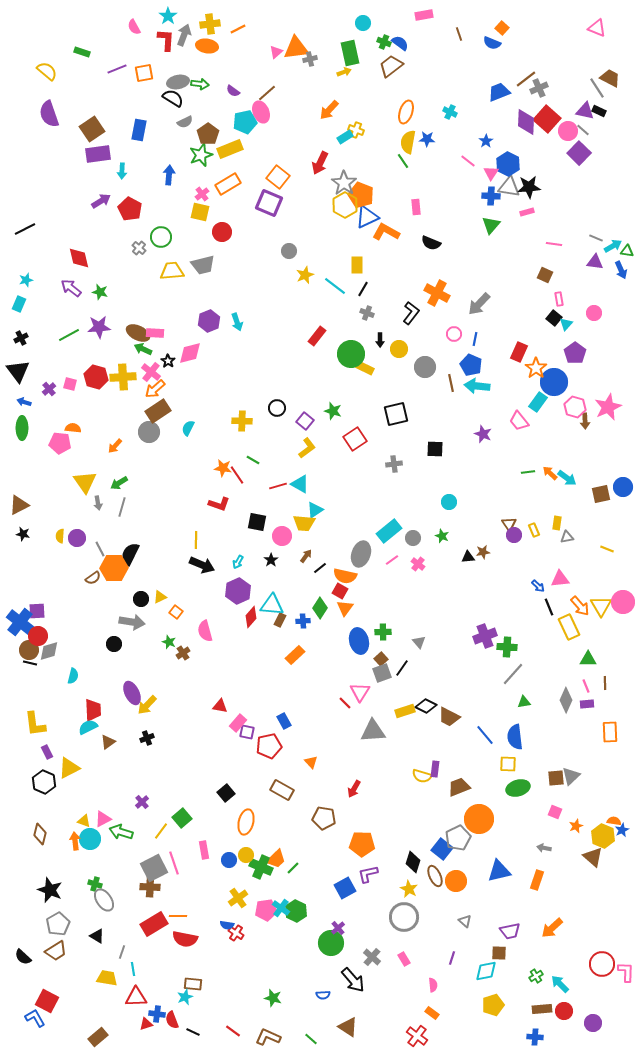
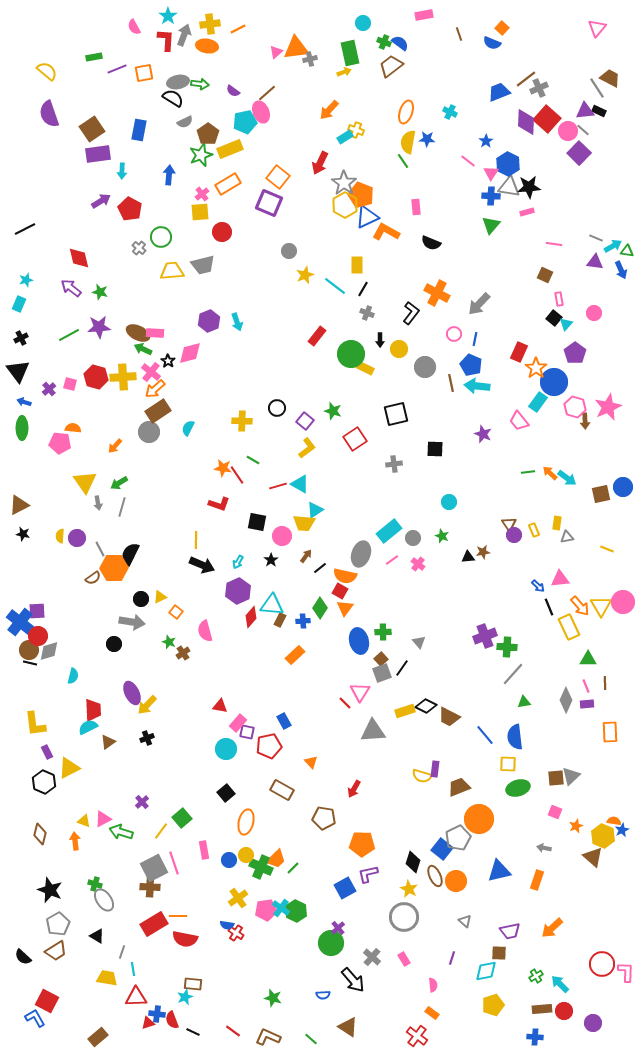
pink triangle at (597, 28): rotated 48 degrees clockwise
green rectangle at (82, 52): moved 12 px right, 5 px down; rotated 28 degrees counterclockwise
purple triangle at (585, 111): rotated 18 degrees counterclockwise
yellow square at (200, 212): rotated 18 degrees counterclockwise
cyan circle at (90, 839): moved 136 px right, 90 px up
red triangle at (146, 1024): moved 2 px right, 1 px up
